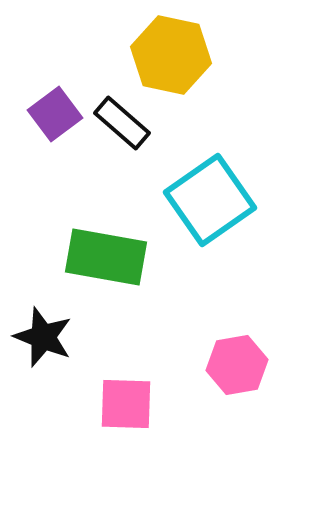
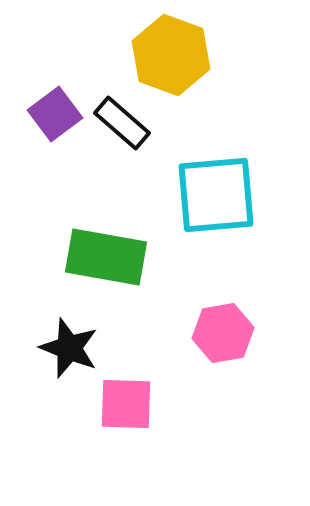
yellow hexagon: rotated 8 degrees clockwise
cyan square: moved 6 px right, 5 px up; rotated 30 degrees clockwise
black star: moved 26 px right, 11 px down
pink hexagon: moved 14 px left, 32 px up
